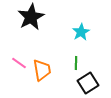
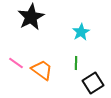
pink line: moved 3 px left
orange trapezoid: rotated 45 degrees counterclockwise
black square: moved 5 px right
